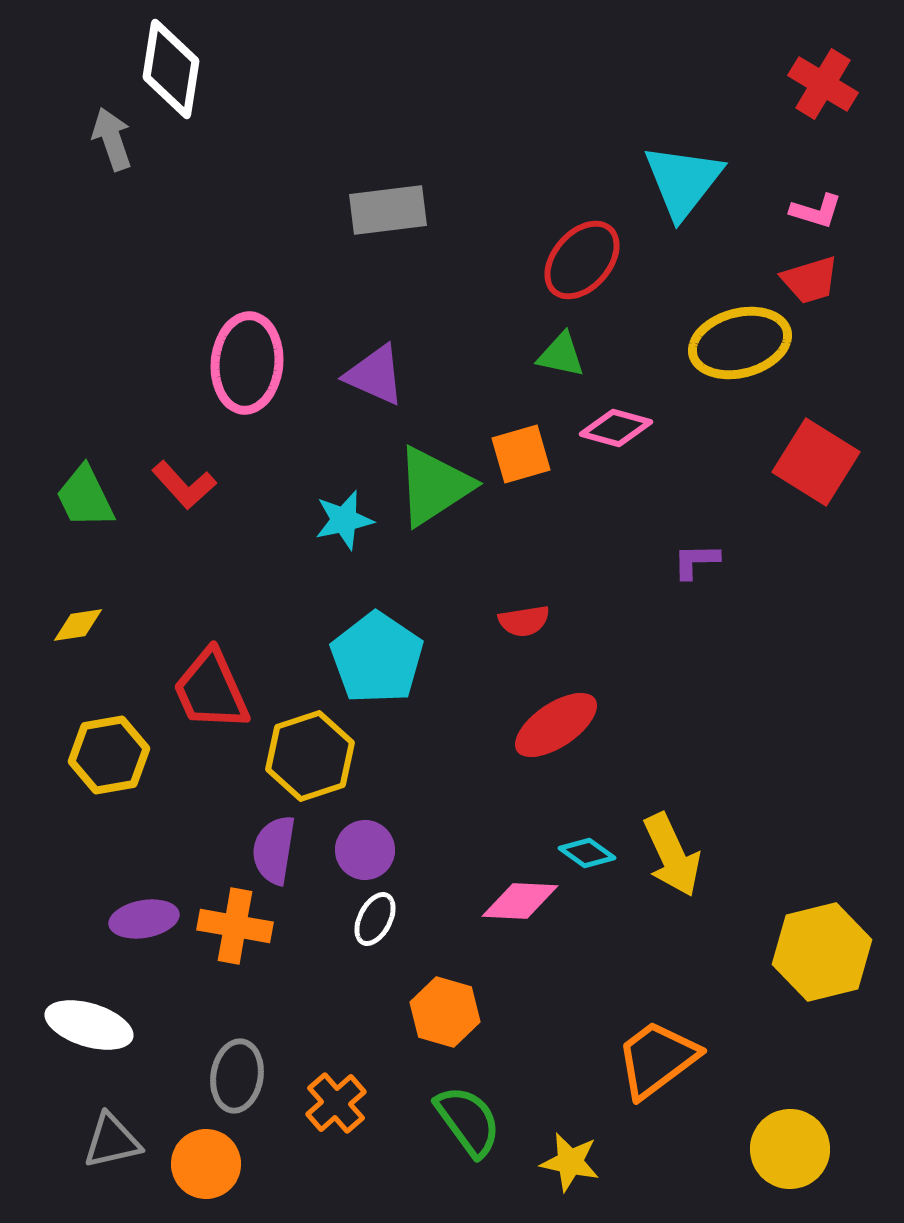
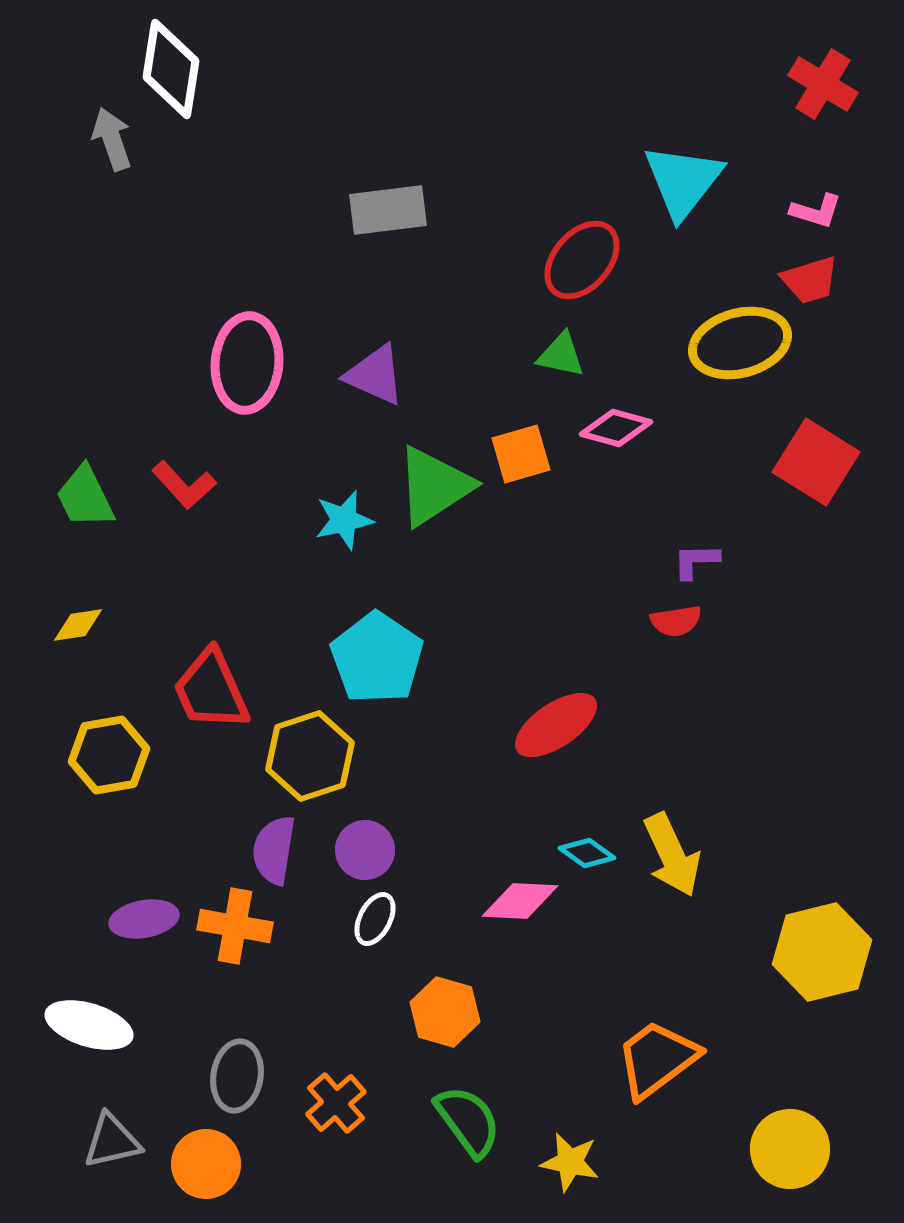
red semicircle at (524, 621): moved 152 px right
